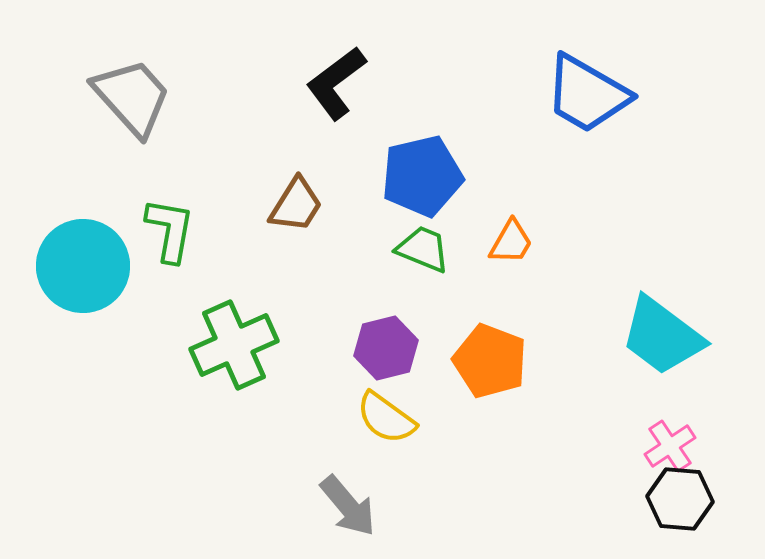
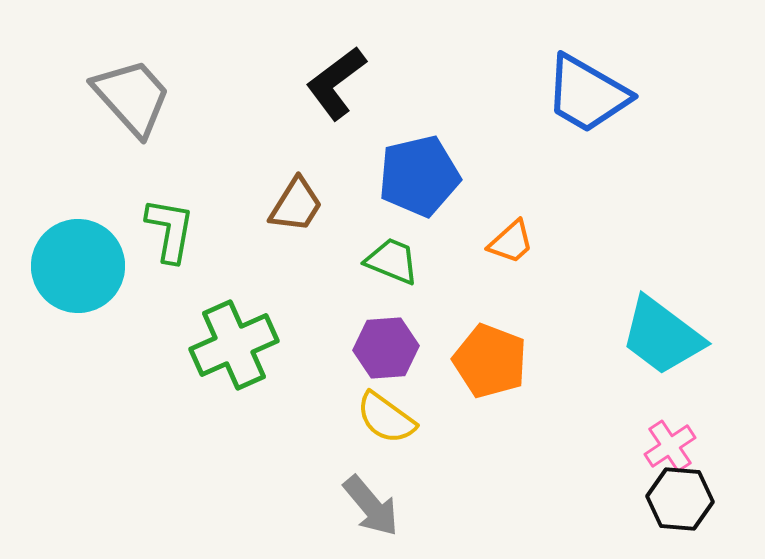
blue pentagon: moved 3 px left
orange trapezoid: rotated 18 degrees clockwise
green trapezoid: moved 31 px left, 12 px down
cyan circle: moved 5 px left
purple hexagon: rotated 10 degrees clockwise
gray arrow: moved 23 px right
